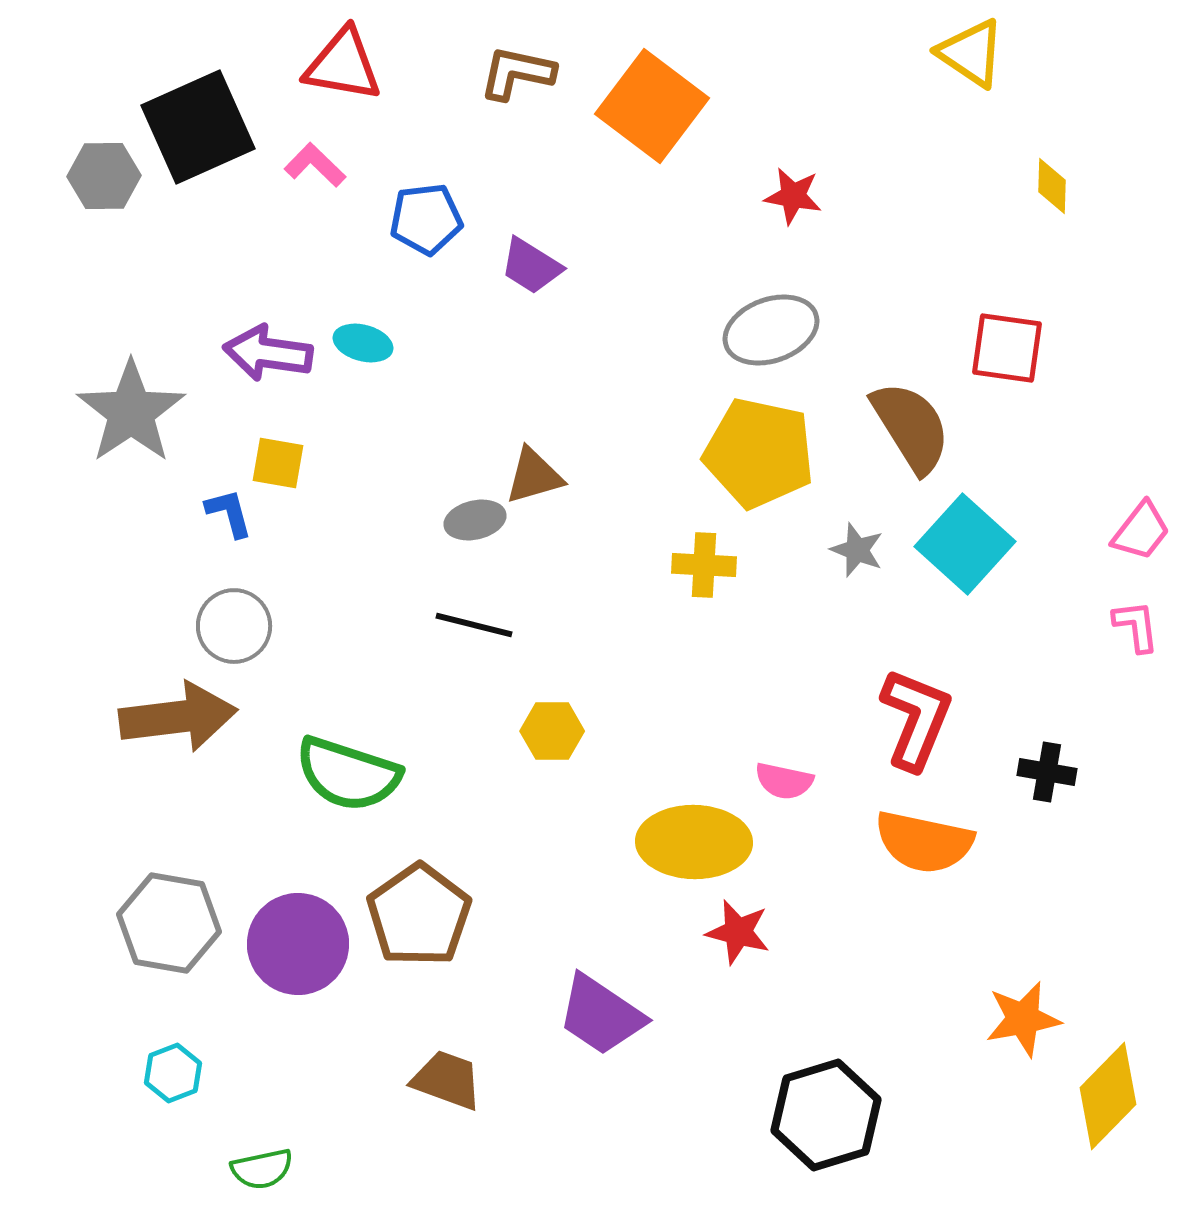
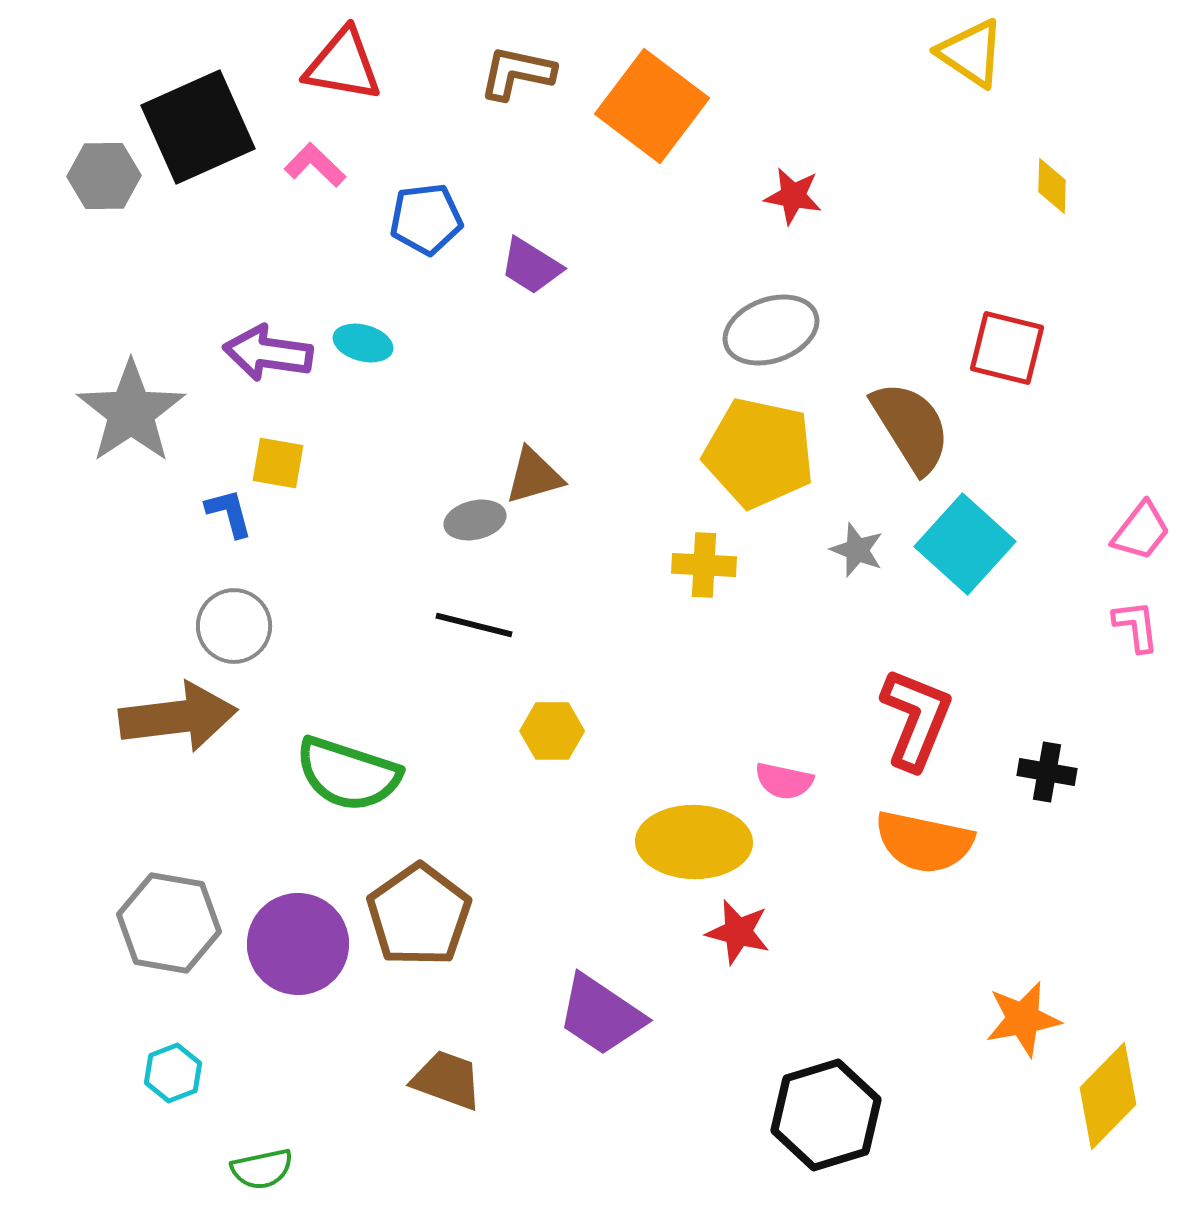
red square at (1007, 348): rotated 6 degrees clockwise
